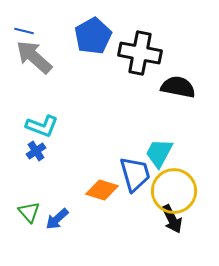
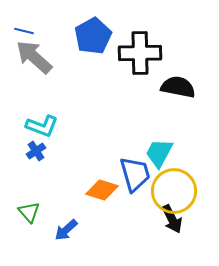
black cross: rotated 12 degrees counterclockwise
blue arrow: moved 9 px right, 11 px down
